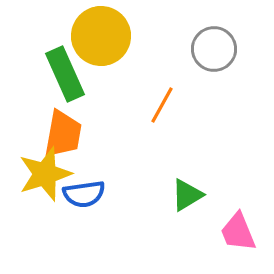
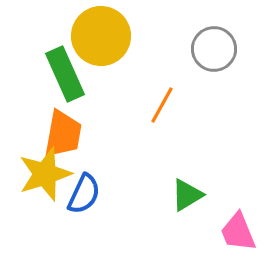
blue semicircle: rotated 57 degrees counterclockwise
